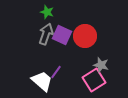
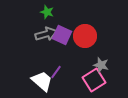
gray arrow: rotated 55 degrees clockwise
